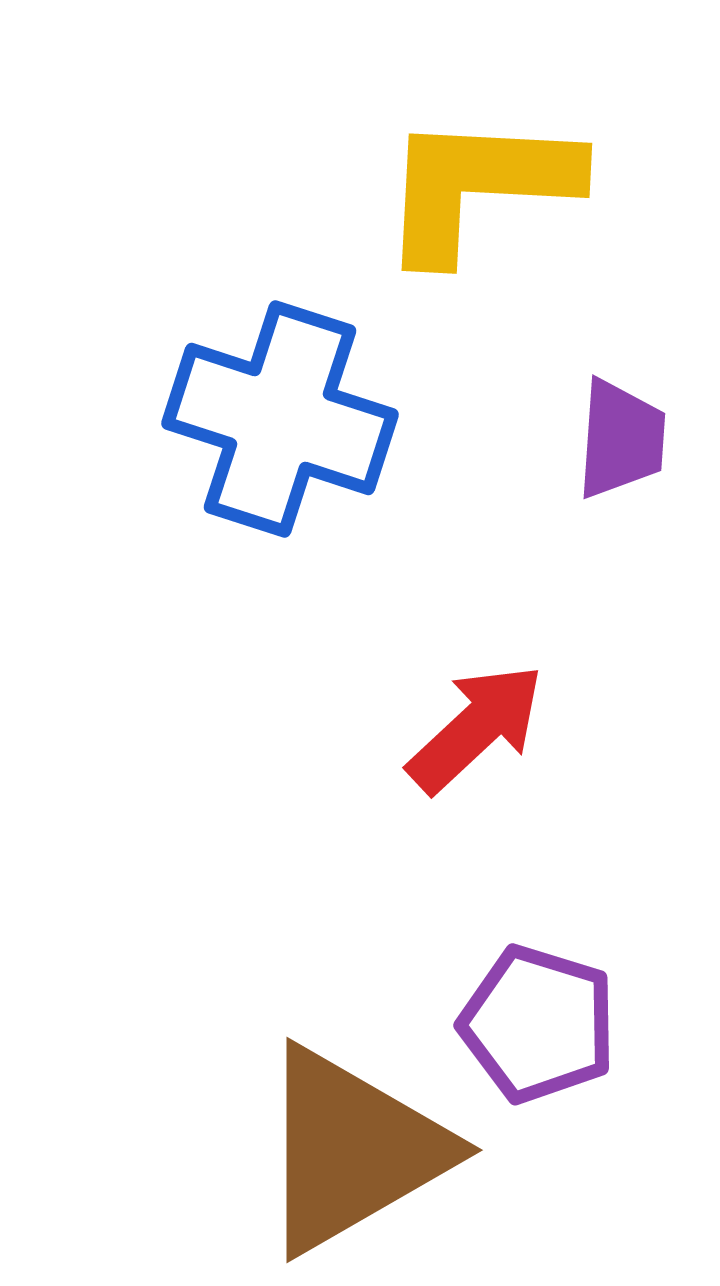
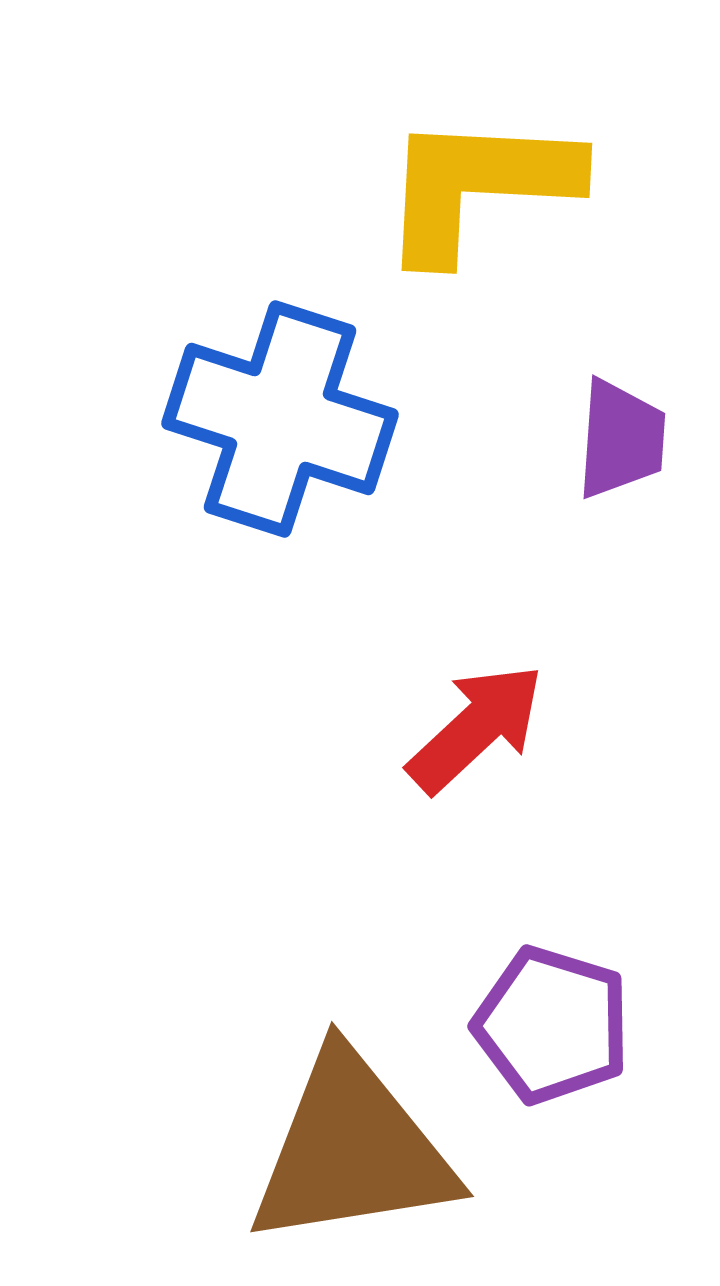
purple pentagon: moved 14 px right, 1 px down
brown triangle: rotated 21 degrees clockwise
